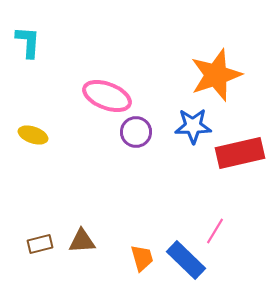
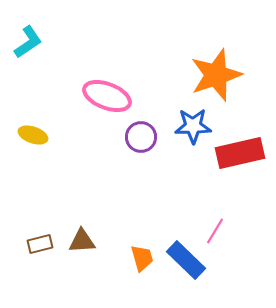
cyan L-shape: rotated 52 degrees clockwise
purple circle: moved 5 px right, 5 px down
